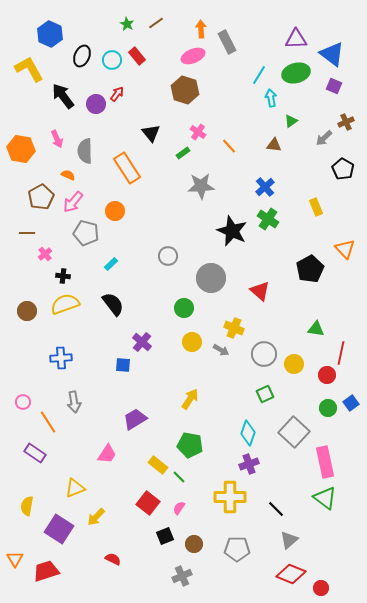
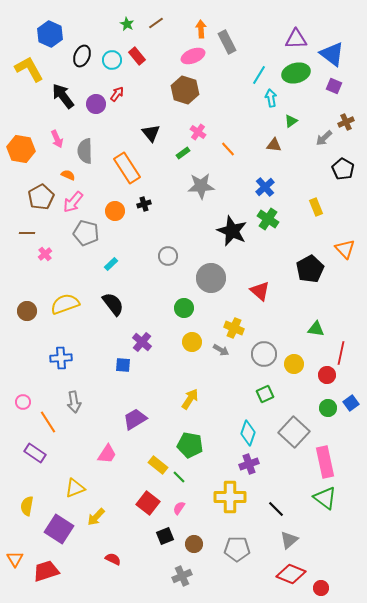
orange line at (229, 146): moved 1 px left, 3 px down
black cross at (63, 276): moved 81 px right, 72 px up; rotated 24 degrees counterclockwise
